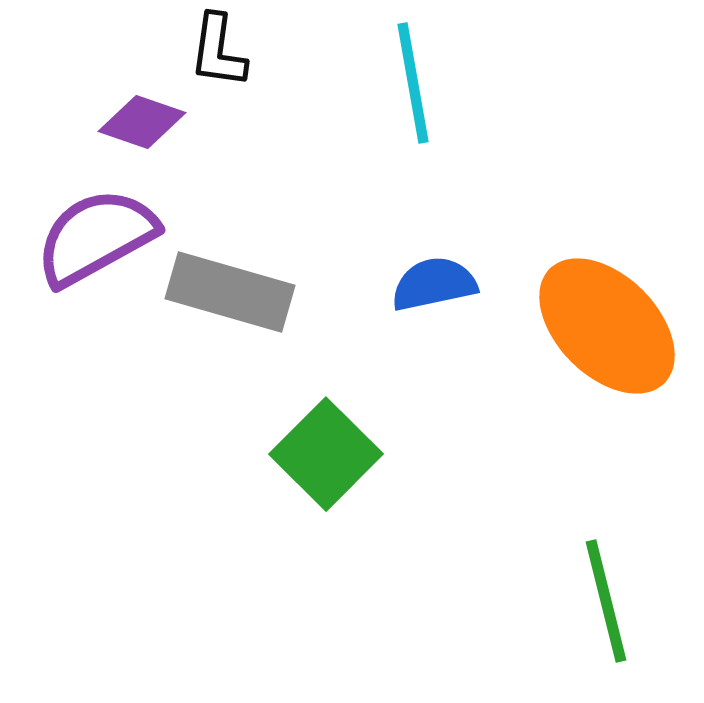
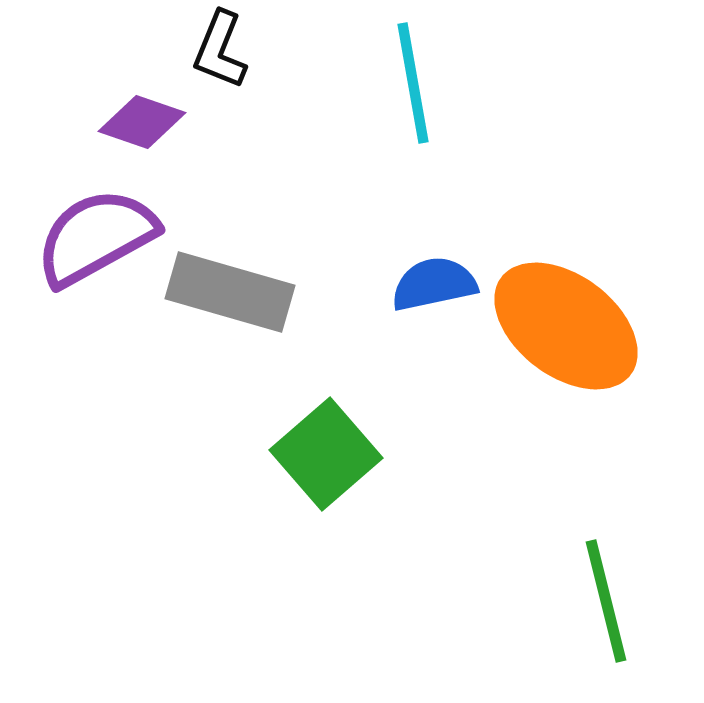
black L-shape: moved 2 px right, 1 px up; rotated 14 degrees clockwise
orange ellipse: moved 41 px left; rotated 8 degrees counterclockwise
green square: rotated 4 degrees clockwise
